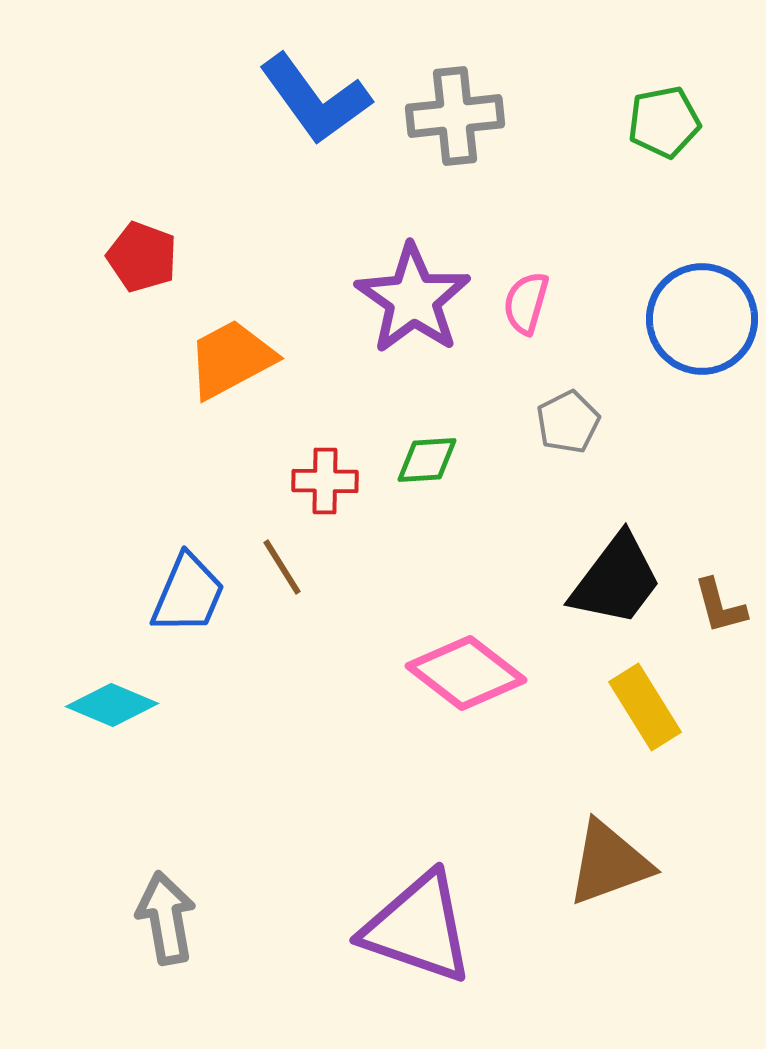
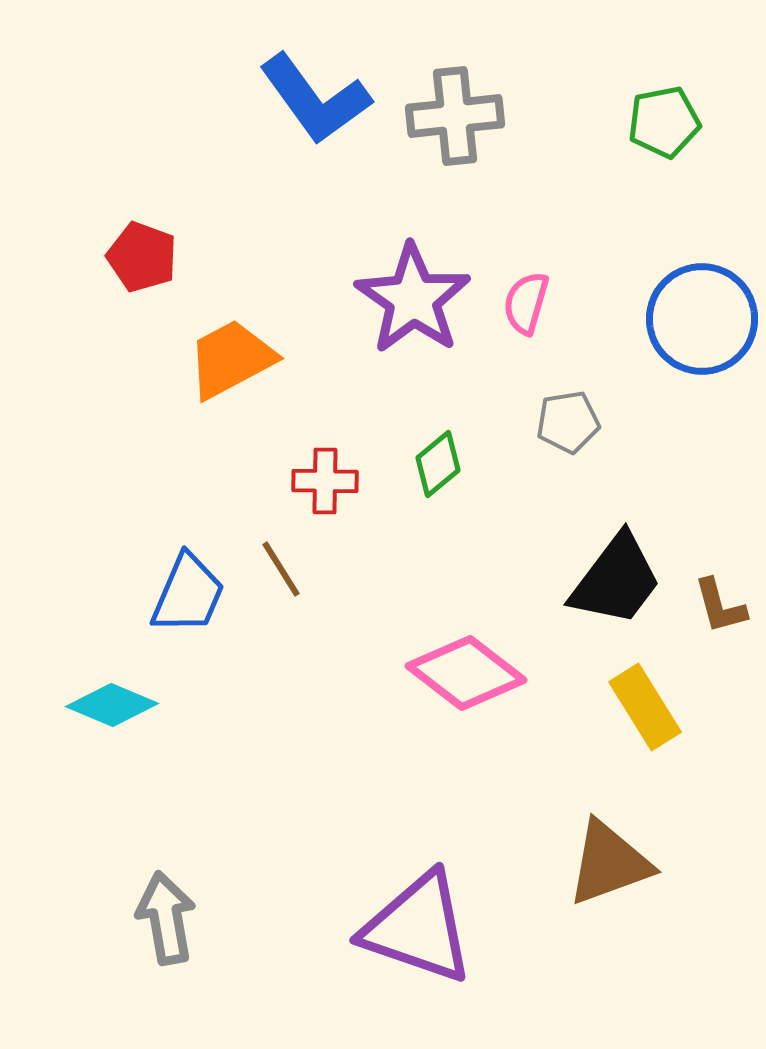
gray pentagon: rotated 18 degrees clockwise
green diamond: moved 11 px right, 4 px down; rotated 36 degrees counterclockwise
brown line: moved 1 px left, 2 px down
